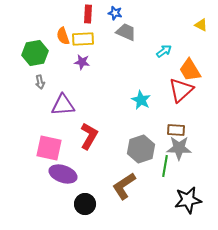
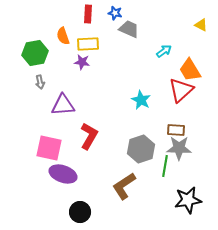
gray trapezoid: moved 3 px right, 3 px up
yellow rectangle: moved 5 px right, 5 px down
black circle: moved 5 px left, 8 px down
